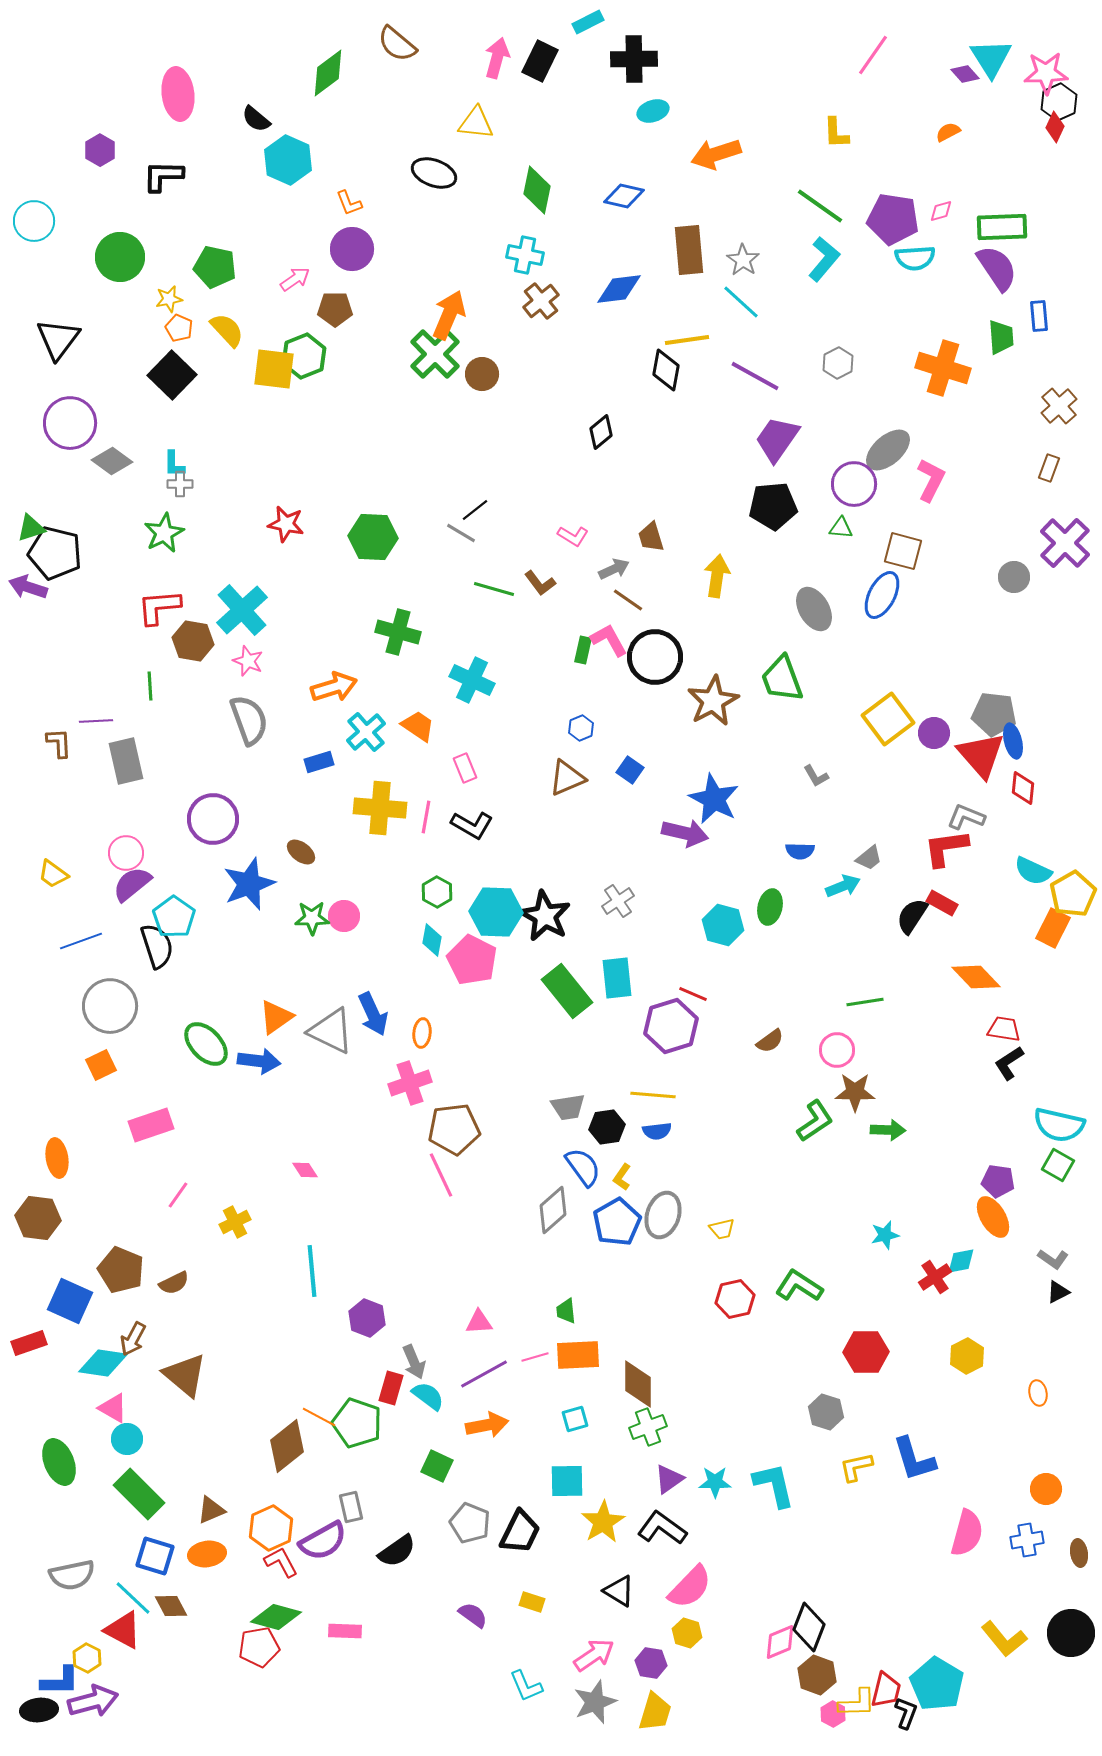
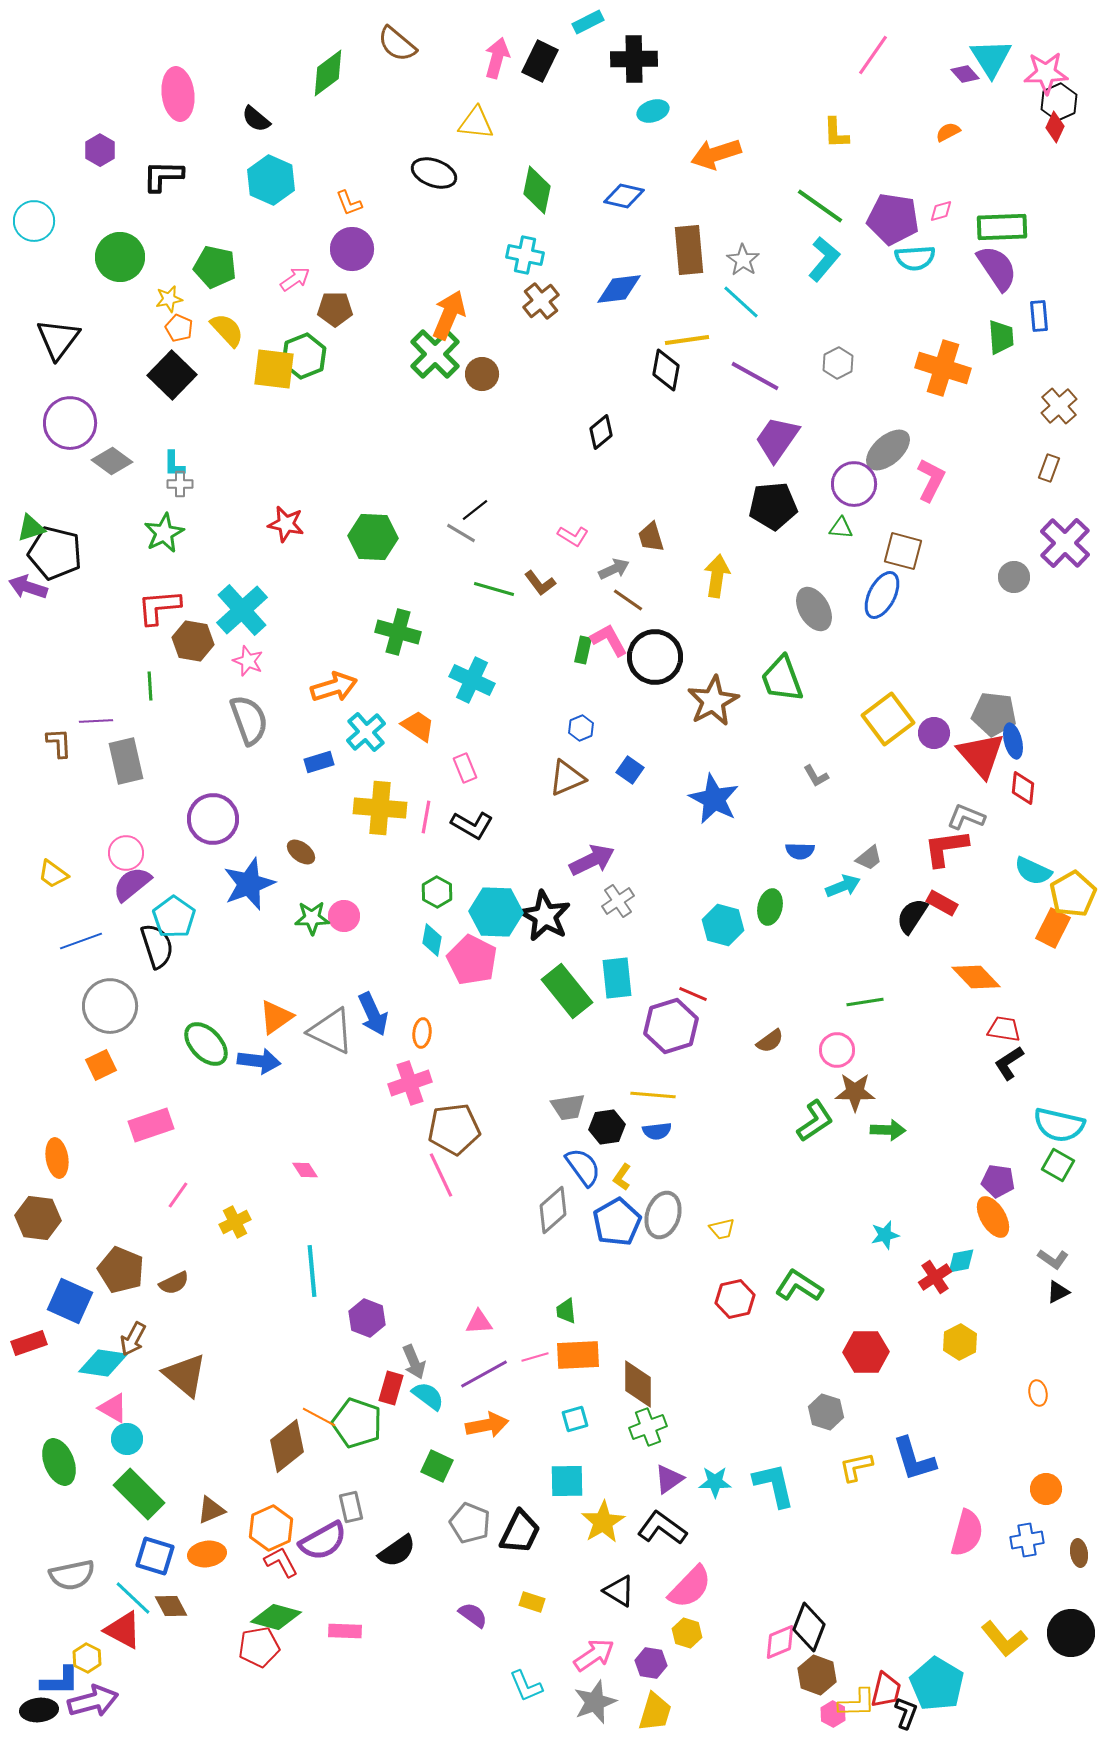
cyan hexagon at (288, 160): moved 17 px left, 20 px down
purple arrow at (685, 833): moved 93 px left, 27 px down; rotated 39 degrees counterclockwise
yellow hexagon at (967, 1356): moved 7 px left, 14 px up
